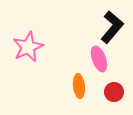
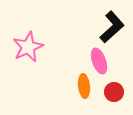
black L-shape: rotated 8 degrees clockwise
pink ellipse: moved 2 px down
orange ellipse: moved 5 px right
